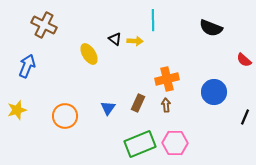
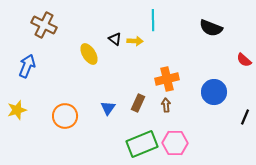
green rectangle: moved 2 px right
